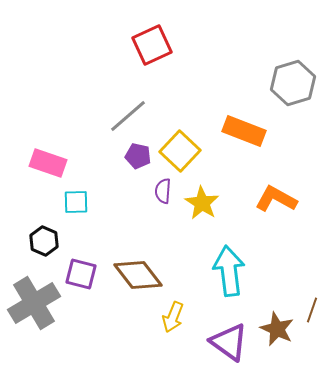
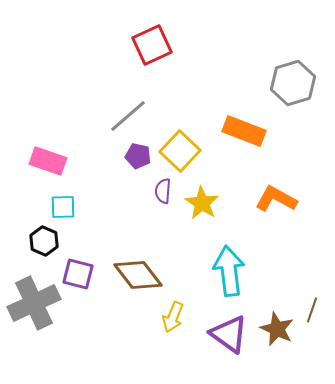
pink rectangle: moved 2 px up
cyan square: moved 13 px left, 5 px down
purple square: moved 3 px left
gray cross: rotated 6 degrees clockwise
purple triangle: moved 8 px up
